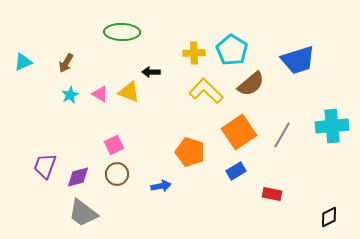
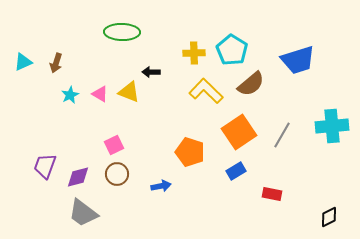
brown arrow: moved 10 px left; rotated 12 degrees counterclockwise
